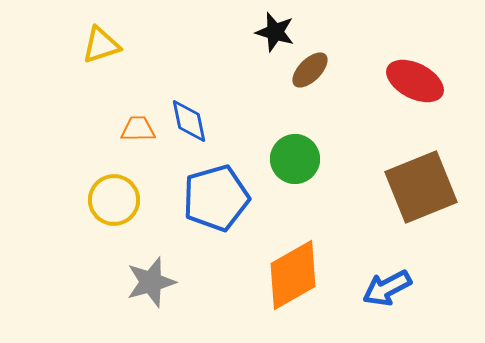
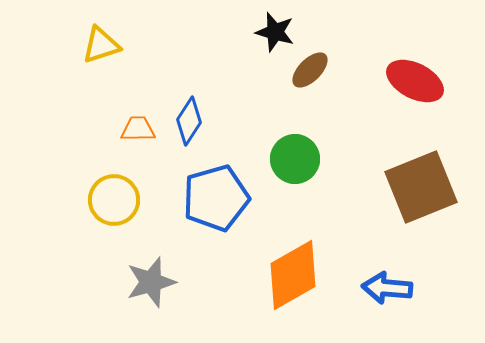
blue diamond: rotated 45 degrees clockwise
blue arrow: rotated 33 degrees clockwise
